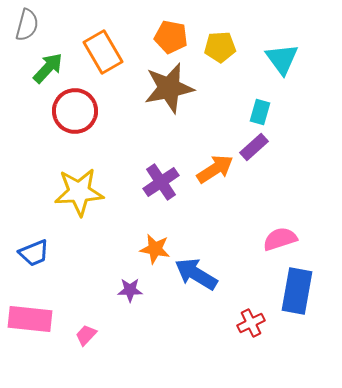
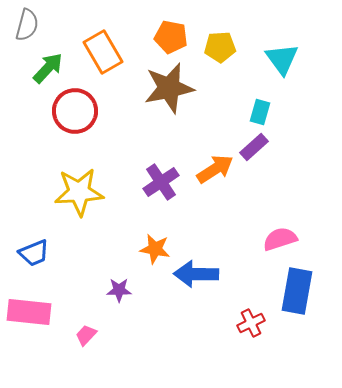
blue arrow: rotated 30 degrees counterclockwise
purple star: moved 11 px left
pink rectangle: moved 1 px left, 7 px up
